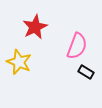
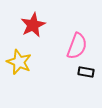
red star: moved 2 px left, 2 px up
black rectangle: rotated 21 degrees counterclockwise
